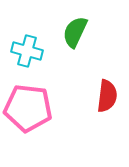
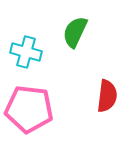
cyan cross: moved 1 px left, 1 px down
pink pentagon: moved 1 px right, 1 px down
